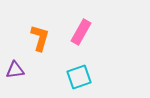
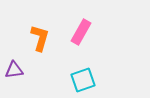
purple triangle: moved 1 px left
cyan square: moved 4 px right, 3 px down
